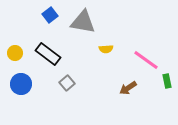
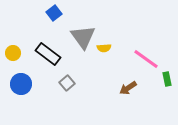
blue square: moved 4 px right, 2 px up
gray triangle: moved 15 px down; rotated 44 degrees clockwise
yellow semicircle: moved 2 px left, 1 px up
yellow circle: moved 2 px left
pink line: moved 1 px up
green rectangle: moved 2 px up
